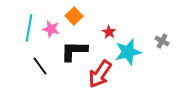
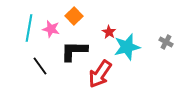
gray cross: moved 4 px right, 1 px down
cyan star: moved 1 px left, 5 px up
